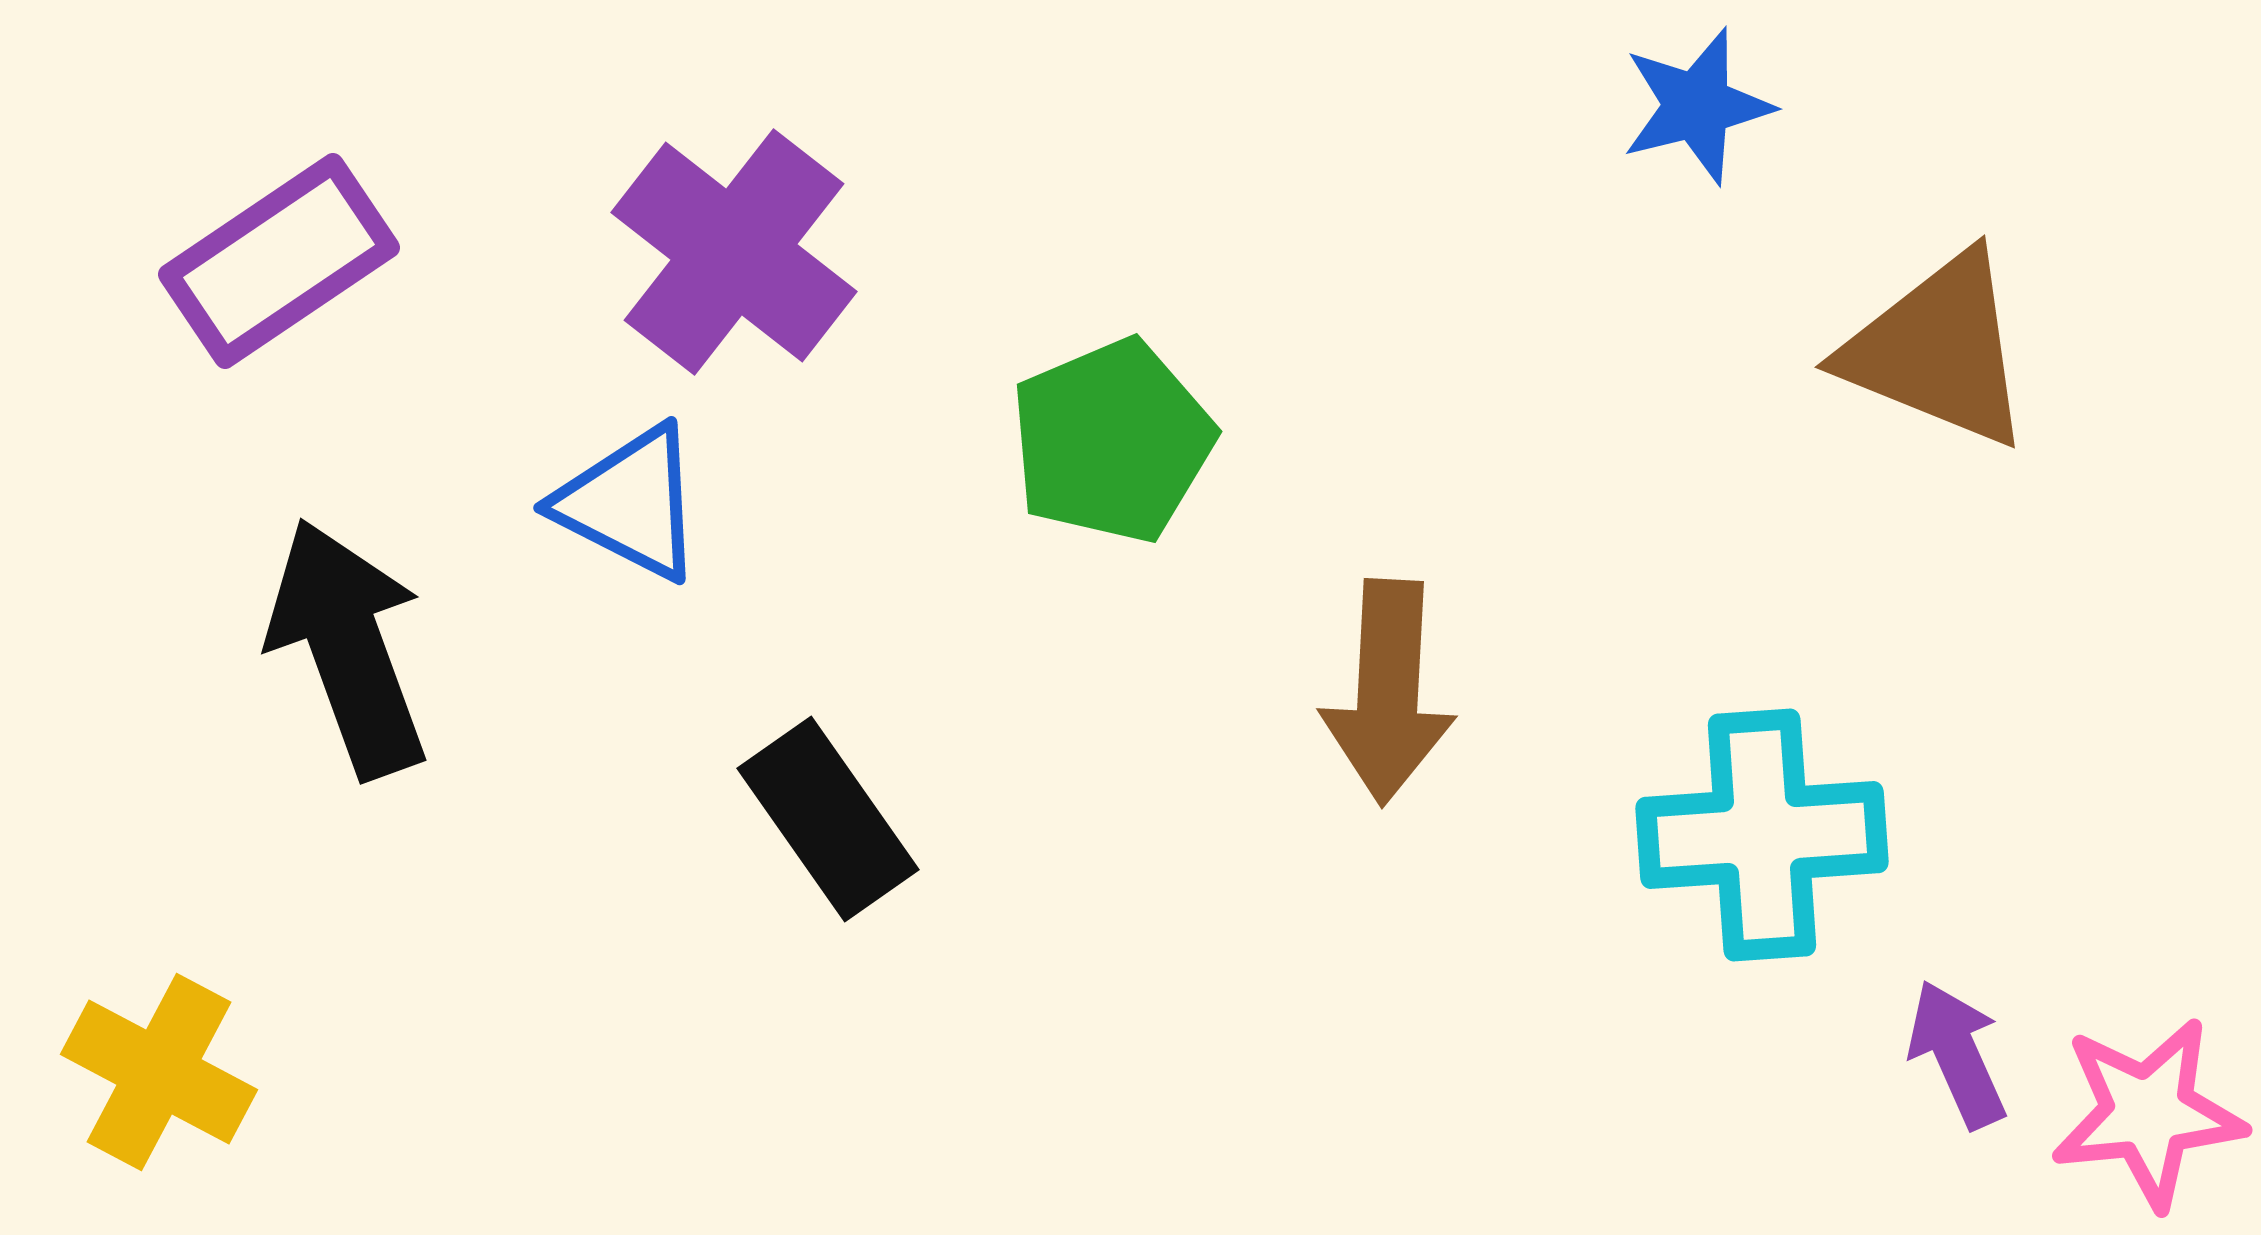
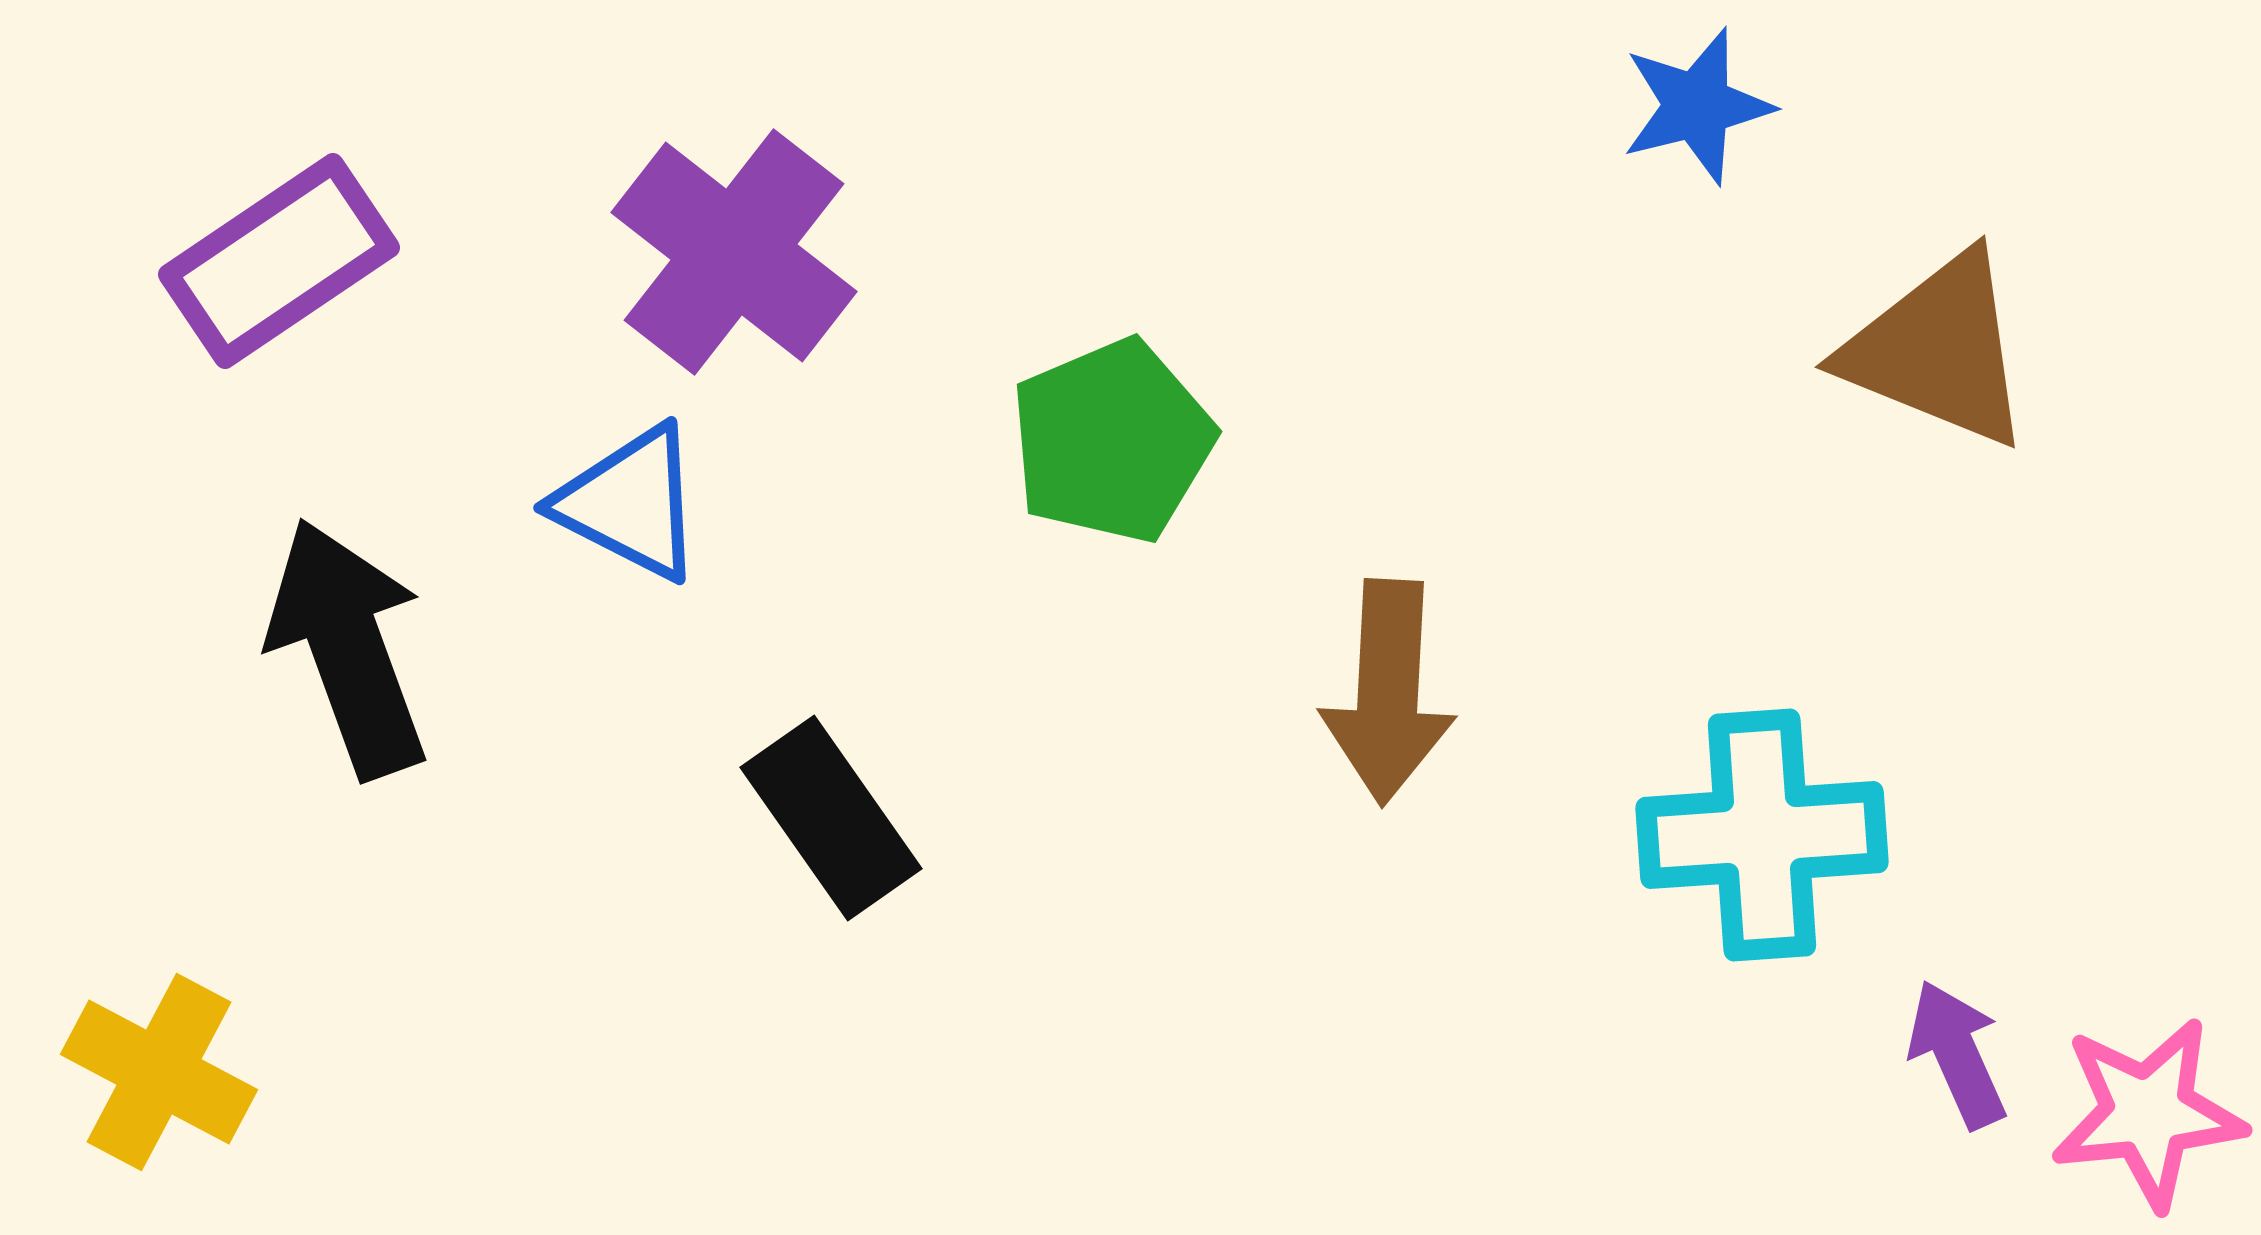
black rectangle: moved 3 px right, 1 px up
